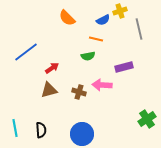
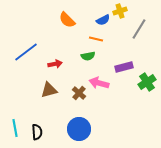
orange semicircle: moved 2 px down
gray line: rotated 45 degrees clockwise
red arrow: moved 3 px right, 4 px up; rotated 24 degrees clockwise
pink arrow: moved 3 px left, 2 px up; rotated 12 degrees clockwise
brown cross: moved 1 px down; rotated 24 degrees clockwise
green cross: moved 37 px up
black semicircle: moved 4 px left, 2 px down
blue circle: moved 3 px left, 5 px up
